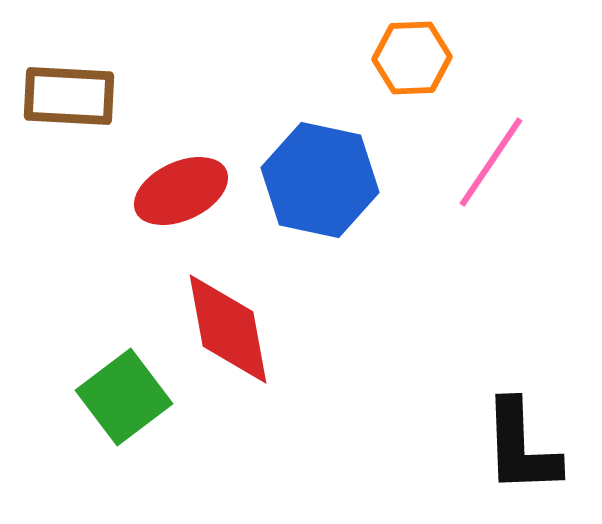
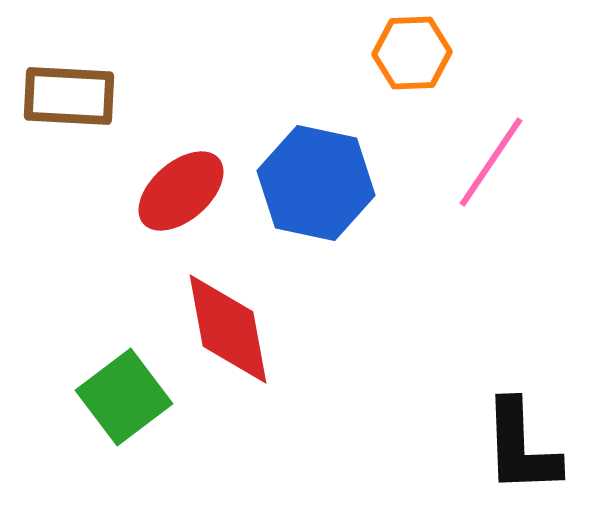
orange hexagon: moved 5 px up
blue hexagon: moved 4 px left, 3 px down
red ellipse: rotated 16 degrees counterclockwise
